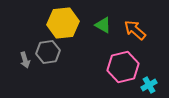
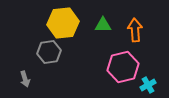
green triangle: rotated 30 degrees counterclockwise
orange arrow: rotated 45 degrees clockwise
gray hexagon: moved 1 px right
gray arrow: moved 19 px down
cyan cross: moved 1 px left
